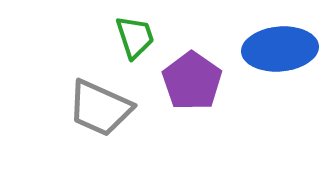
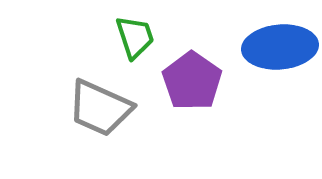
blue ellipse: moved 2 px up
